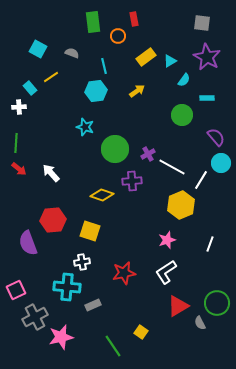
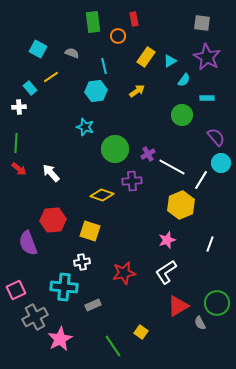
yellow rectangle at (146, 57): rotated 18 degrees counterclockwise
cyan cross at (67, 287): moved 3 px left
pink star at (61, 337): moved 1 px left, 2 px down; rotated 15 degrees counterclockwise
